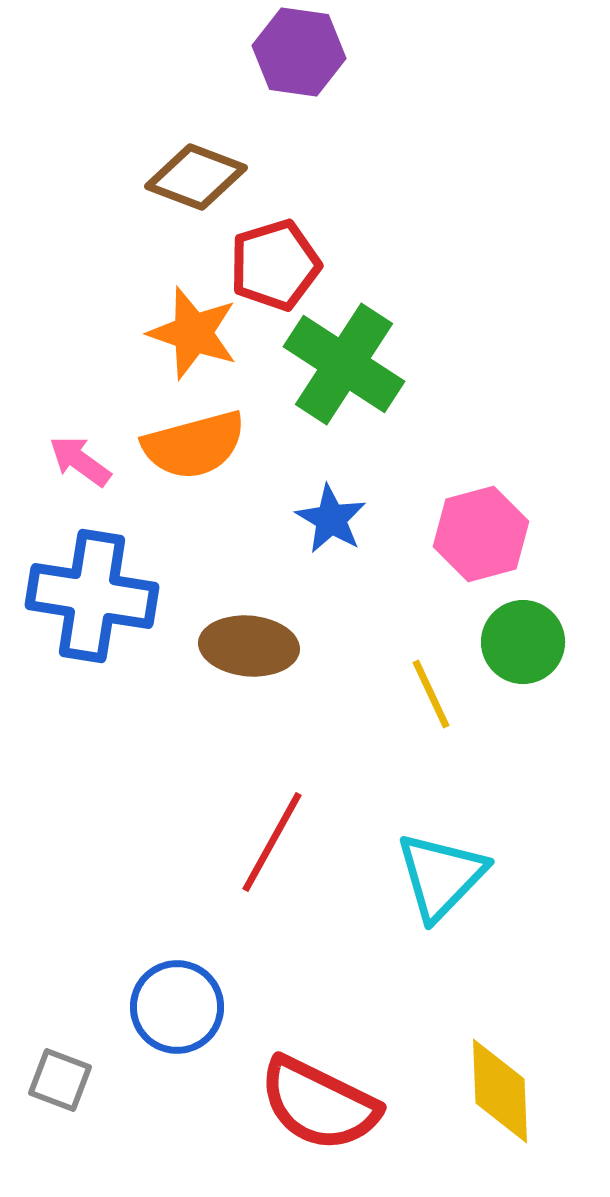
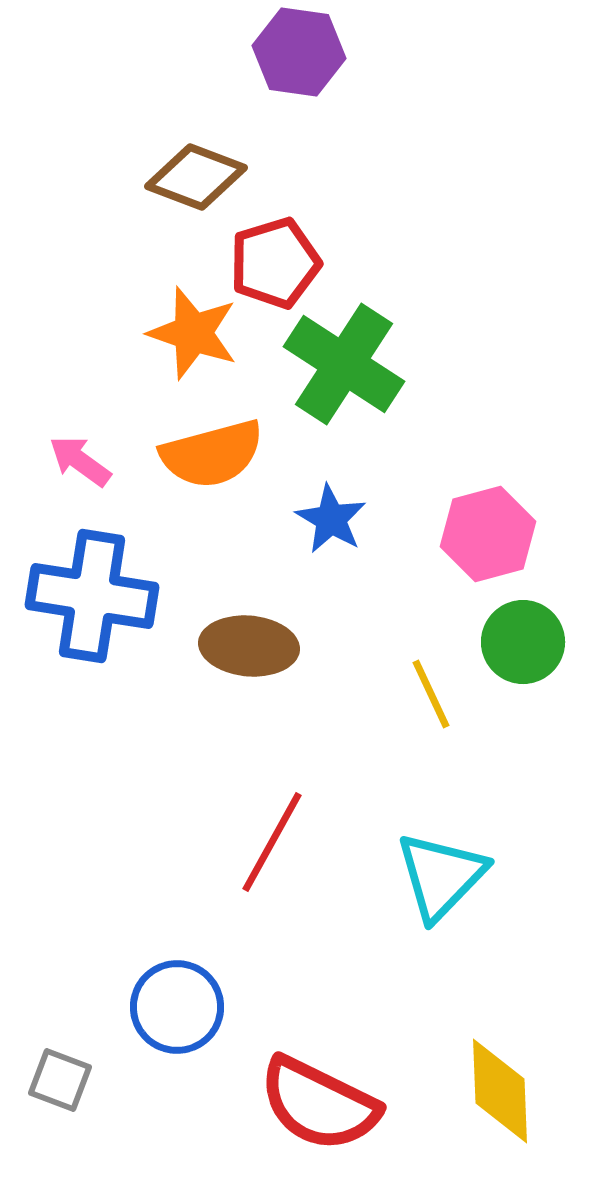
red pentagon: moved 2 px up
orange semicircle: moved 18 px right, 9 px down
pink hexagon: moved 7 px right
